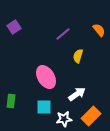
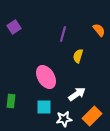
purple line: rotated 35 degrees counterclockwise
orange rectangle: moved 1 px right
